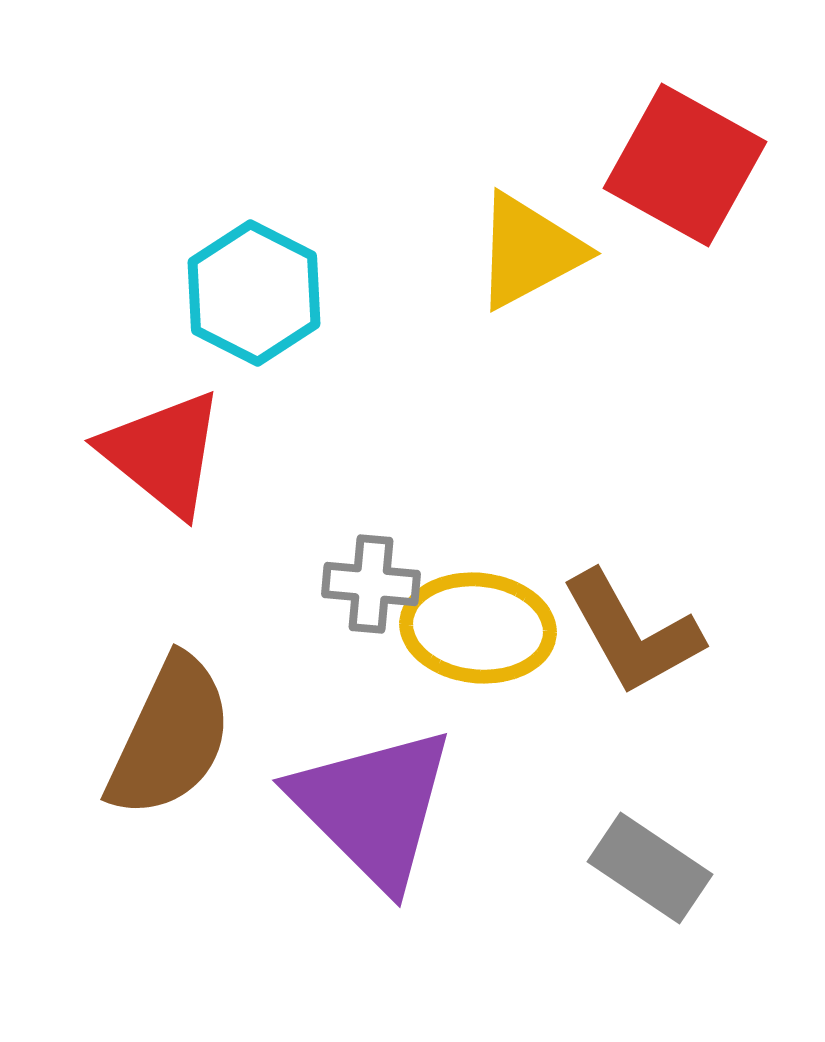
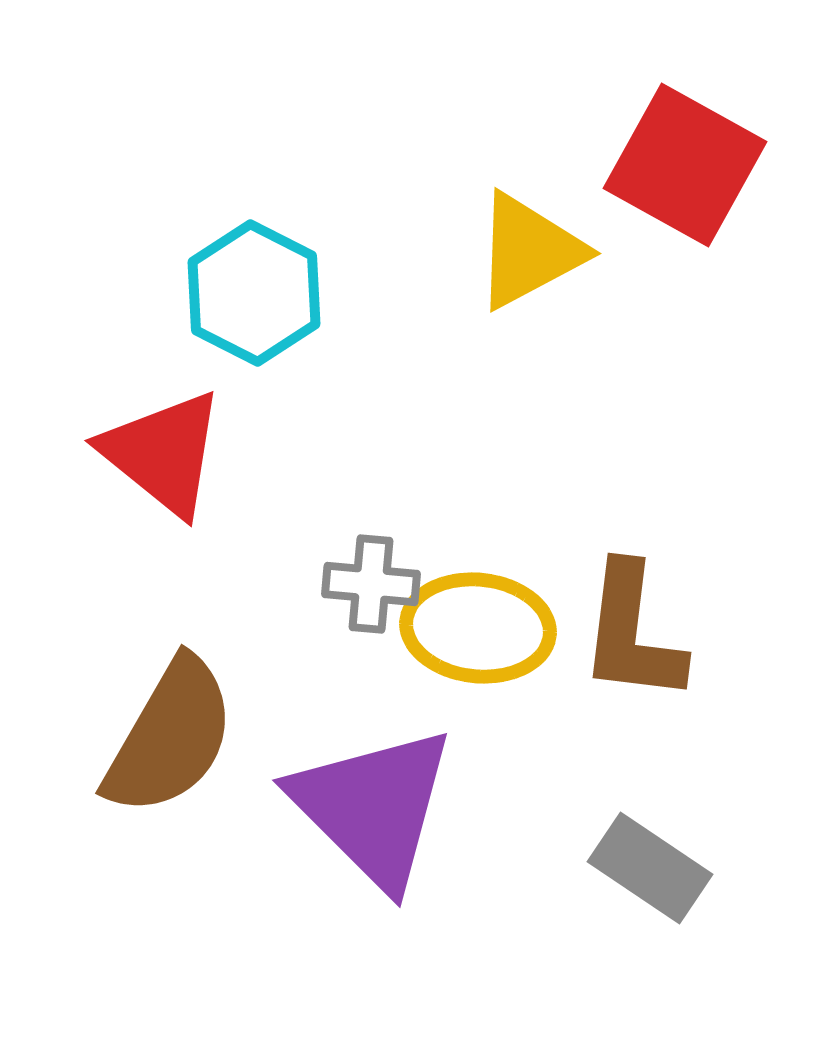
brown L-shape: rotated 36 degrees clockwise
brown semicircle: rotated 5 degrees clockwise
